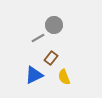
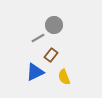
brown rectangle: moved 3 px up
blue triangle: moved 1 px right, 3 px up
